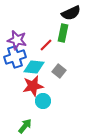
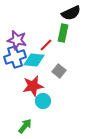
cyan diamond: moved 7 px up
